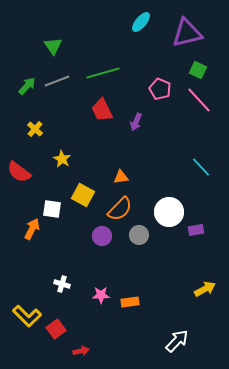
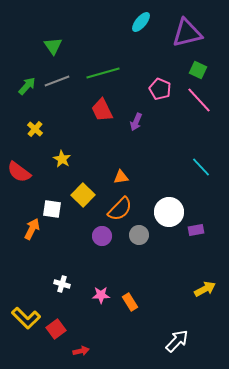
yellow square: rotated 15 degrees clockwise
orange rectangle: rotated 66 degrees clockwise
yellow L-shape: moved 1 px left, 2 px down
